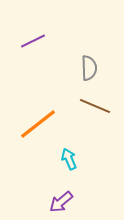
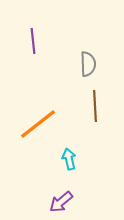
purple line: rotated 70 degrees counterclockwise
gray semicircle: moved 1 px left, 4 px up
brown line: rotated 64 degrees clockwise
cyan arrow: rotated 10 degrees clockwise
